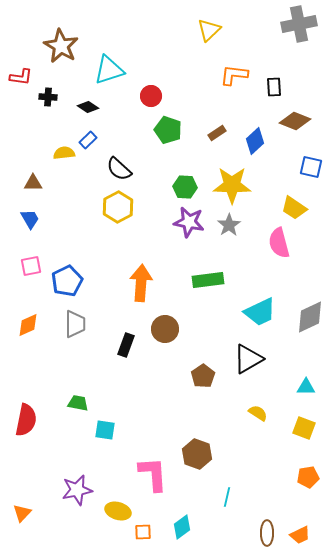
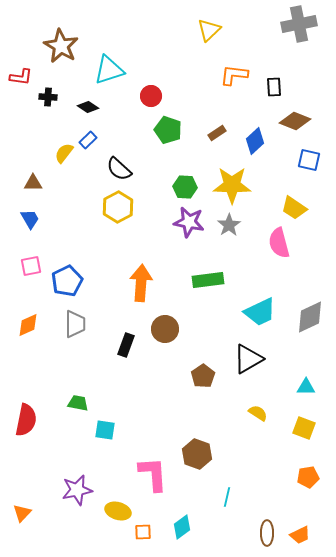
yellow semicircle at (64, 153): rotated 45 degrees counterclockwise
blue square at (311, 167): moved 2 px left, 7 px up
